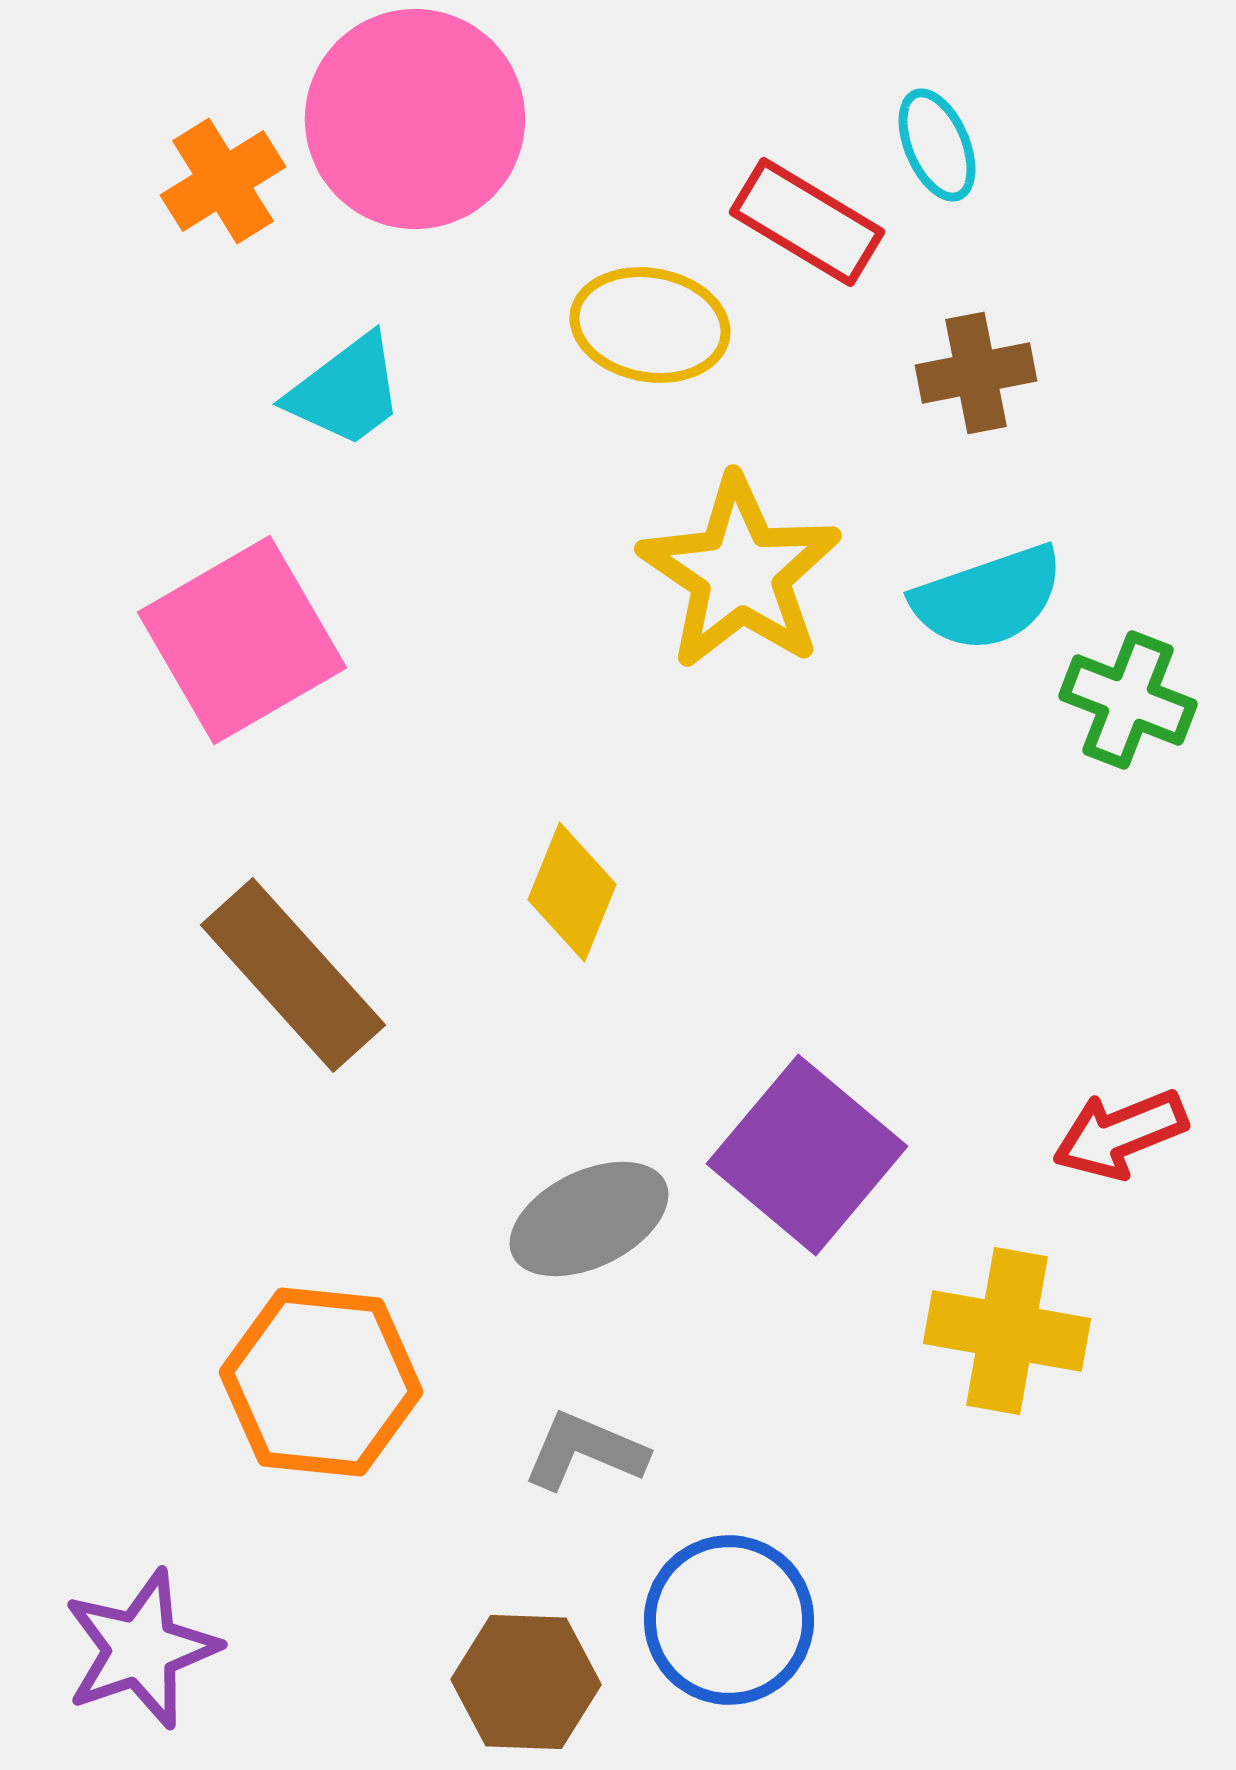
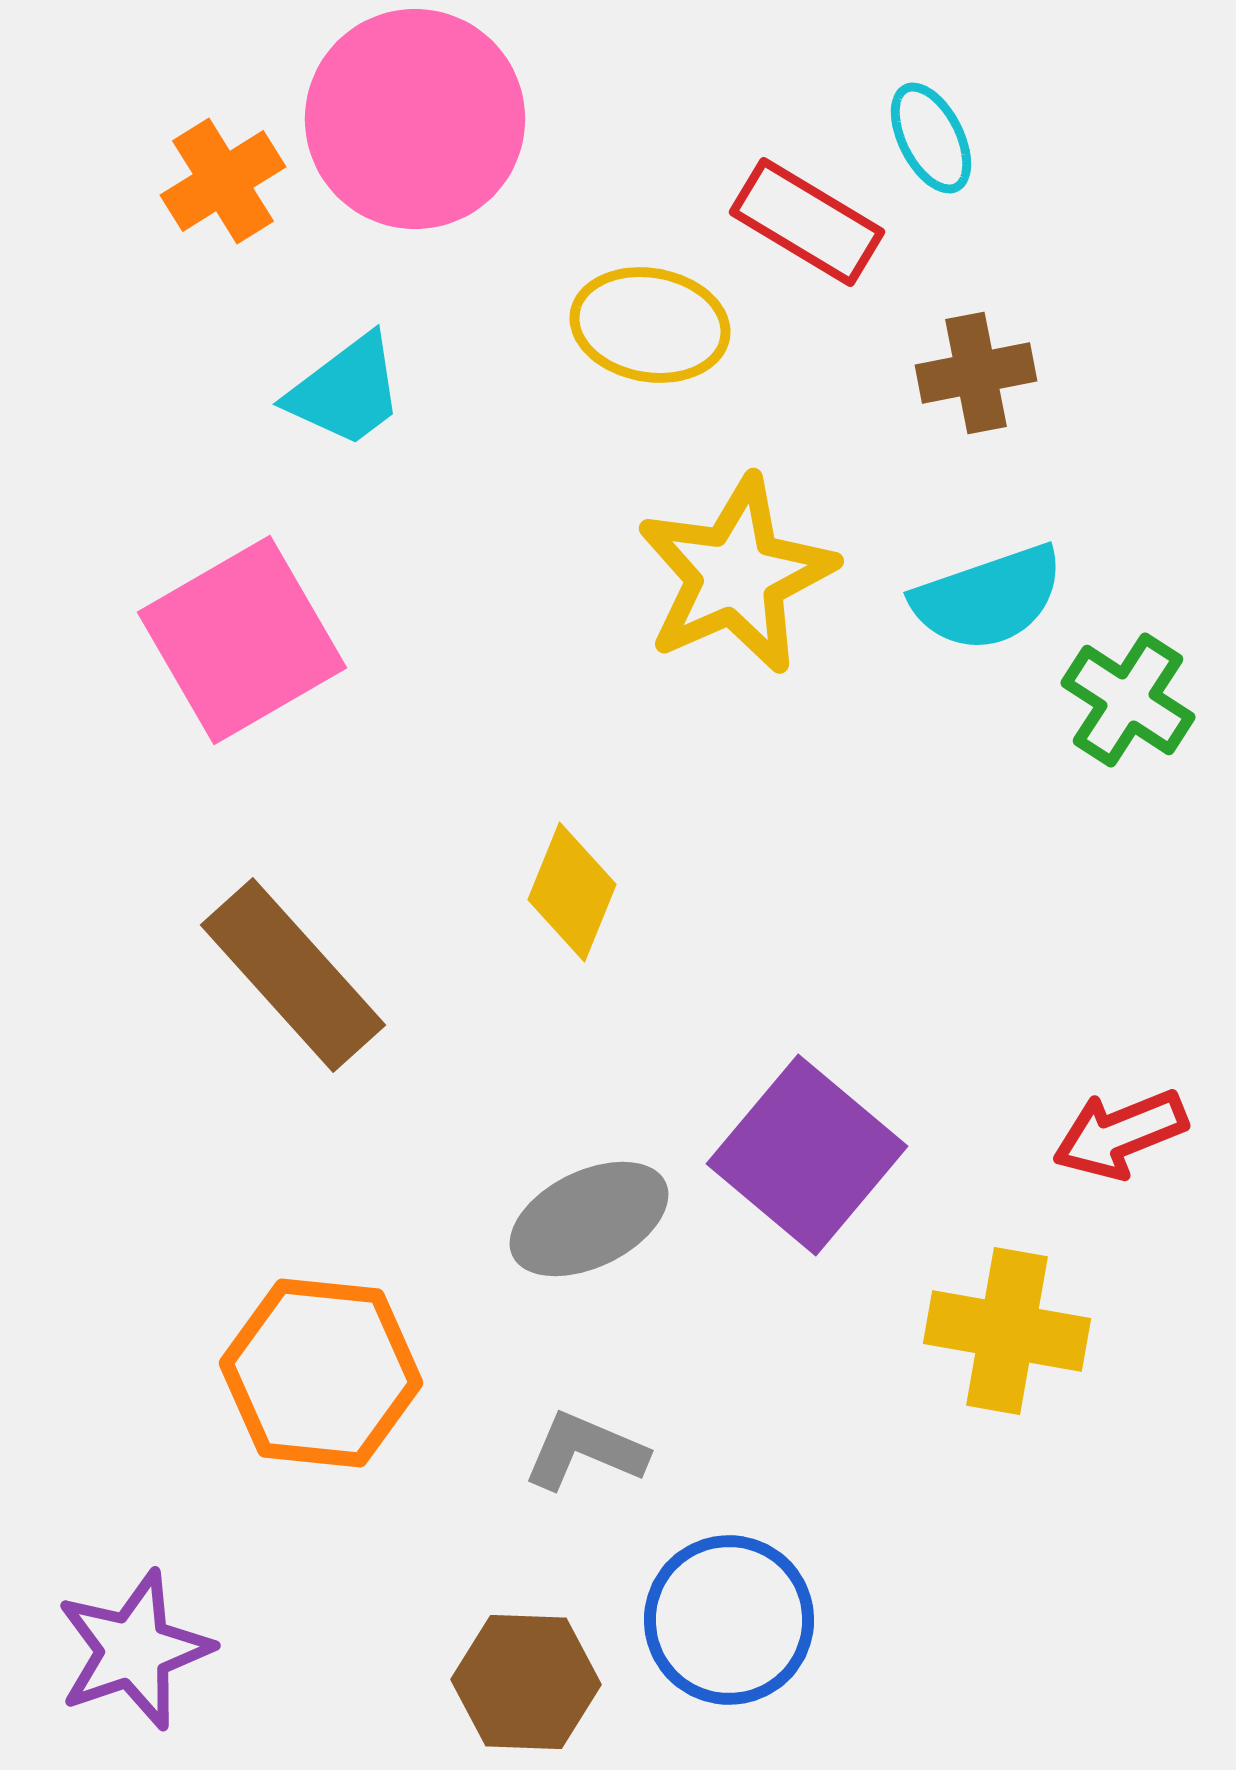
cyan ellipse: moved 6 px left, 7 px up; rotated 4 degrees counterclockwise
yellow star: moved 4 px left, 2 px down; rotated 14 degrees clockwise
green cross: rotated 12 degrees clockwise
orange hexagon: moved 9 px up
purple star: moved 7 px left, 1 px down
